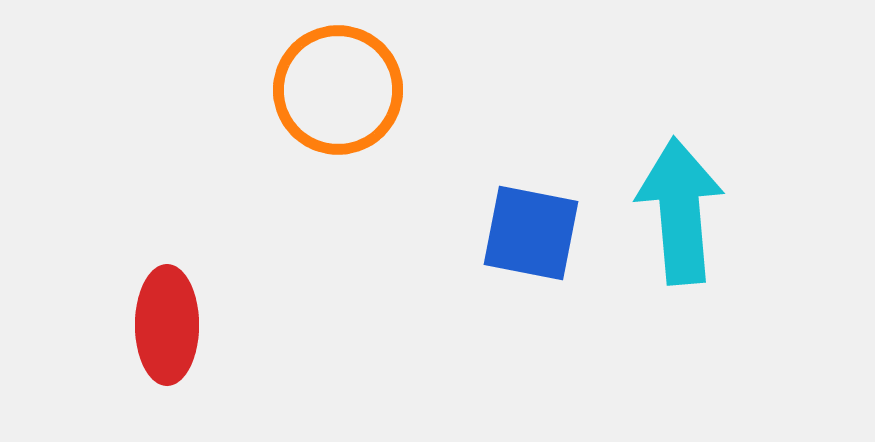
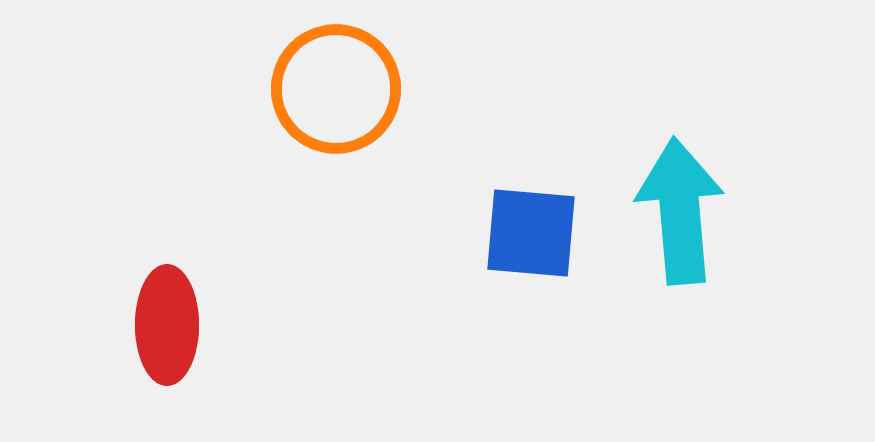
orange circle: moved 2 px left, 1 px up
blue square: rotated 6 degrees counterclockwise
